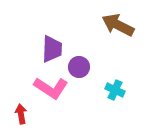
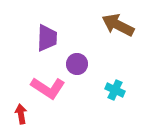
purple trapezoid: moved 5 px left, 11 px up
purple circle: moved 2 px left, 3 px up
pink L-shape: moved 3 px left
